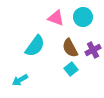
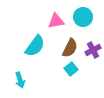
pink triangle: moved 3 px down; rotated 30 degrees counterclockwise
brown semicircle: rotated 126 degrees counterclockwise
cyan arrow: rotated 77 degrees counterclockwise
